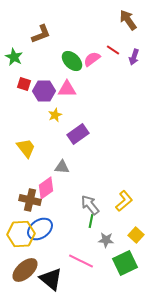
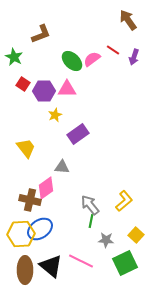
red square: moved 1 px left; rotated 16 degrees clockwise
brown ellipse: rotated 48 degrees counterclockwise
black triangle: moved 13 px up
